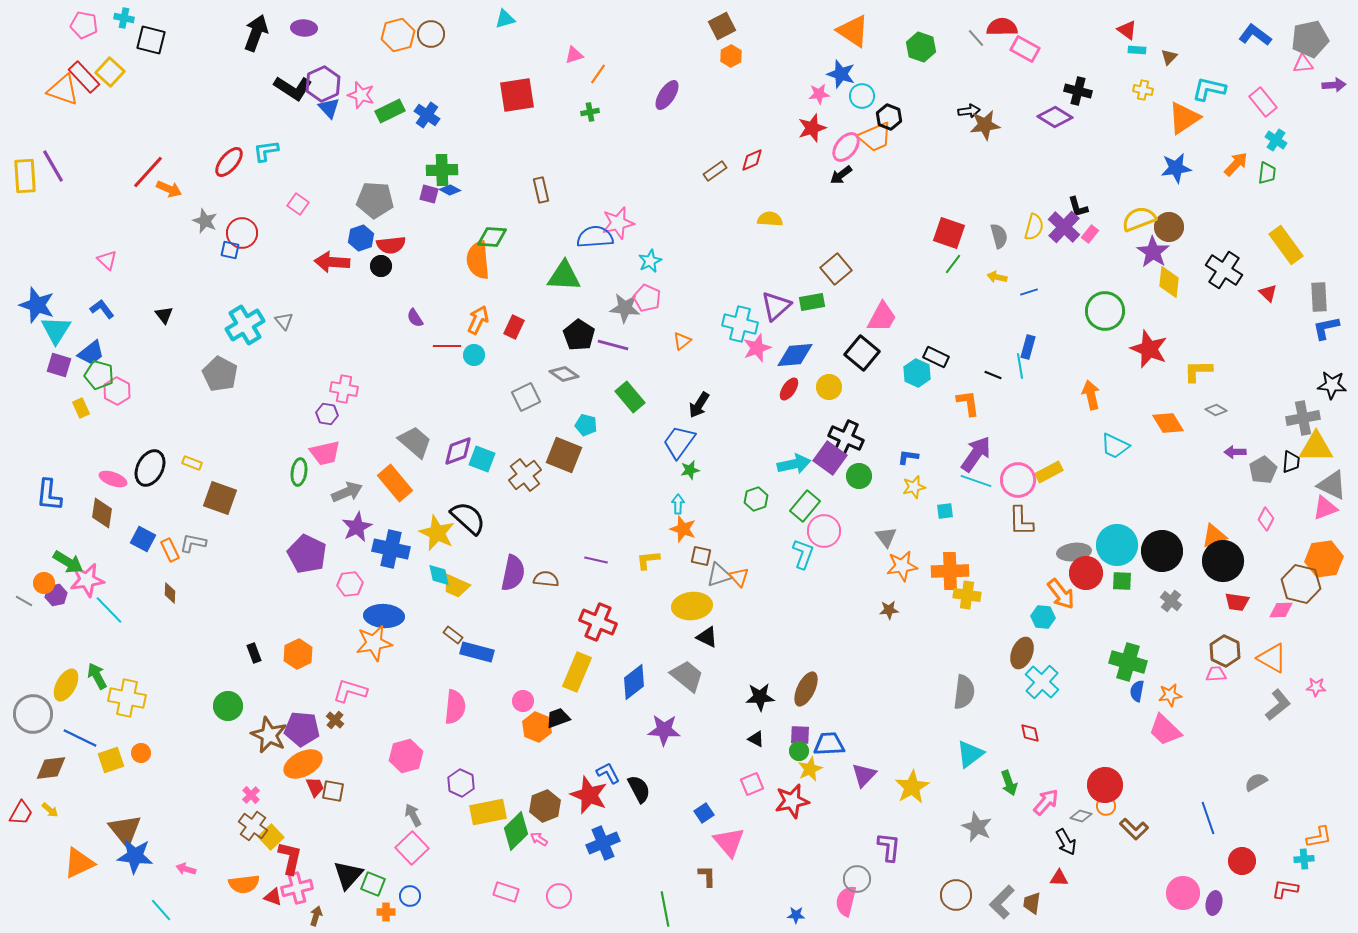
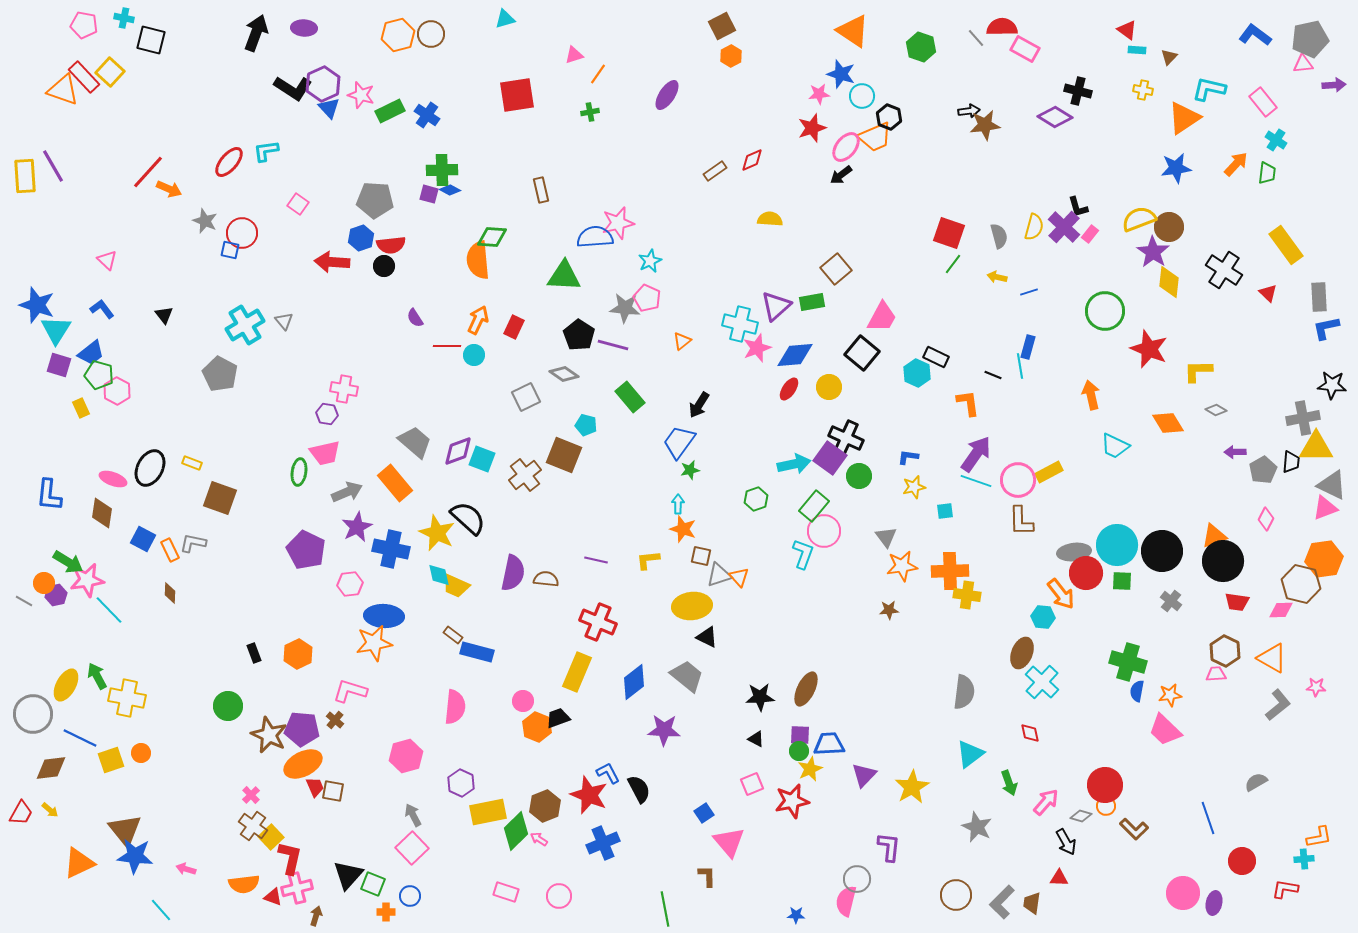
black circle at (381, 266): moved 3 px right
green rectangle at (805, 506): moved 9 px right
purple pentagon at (307, 554): moved 1 px left, 4 px up
